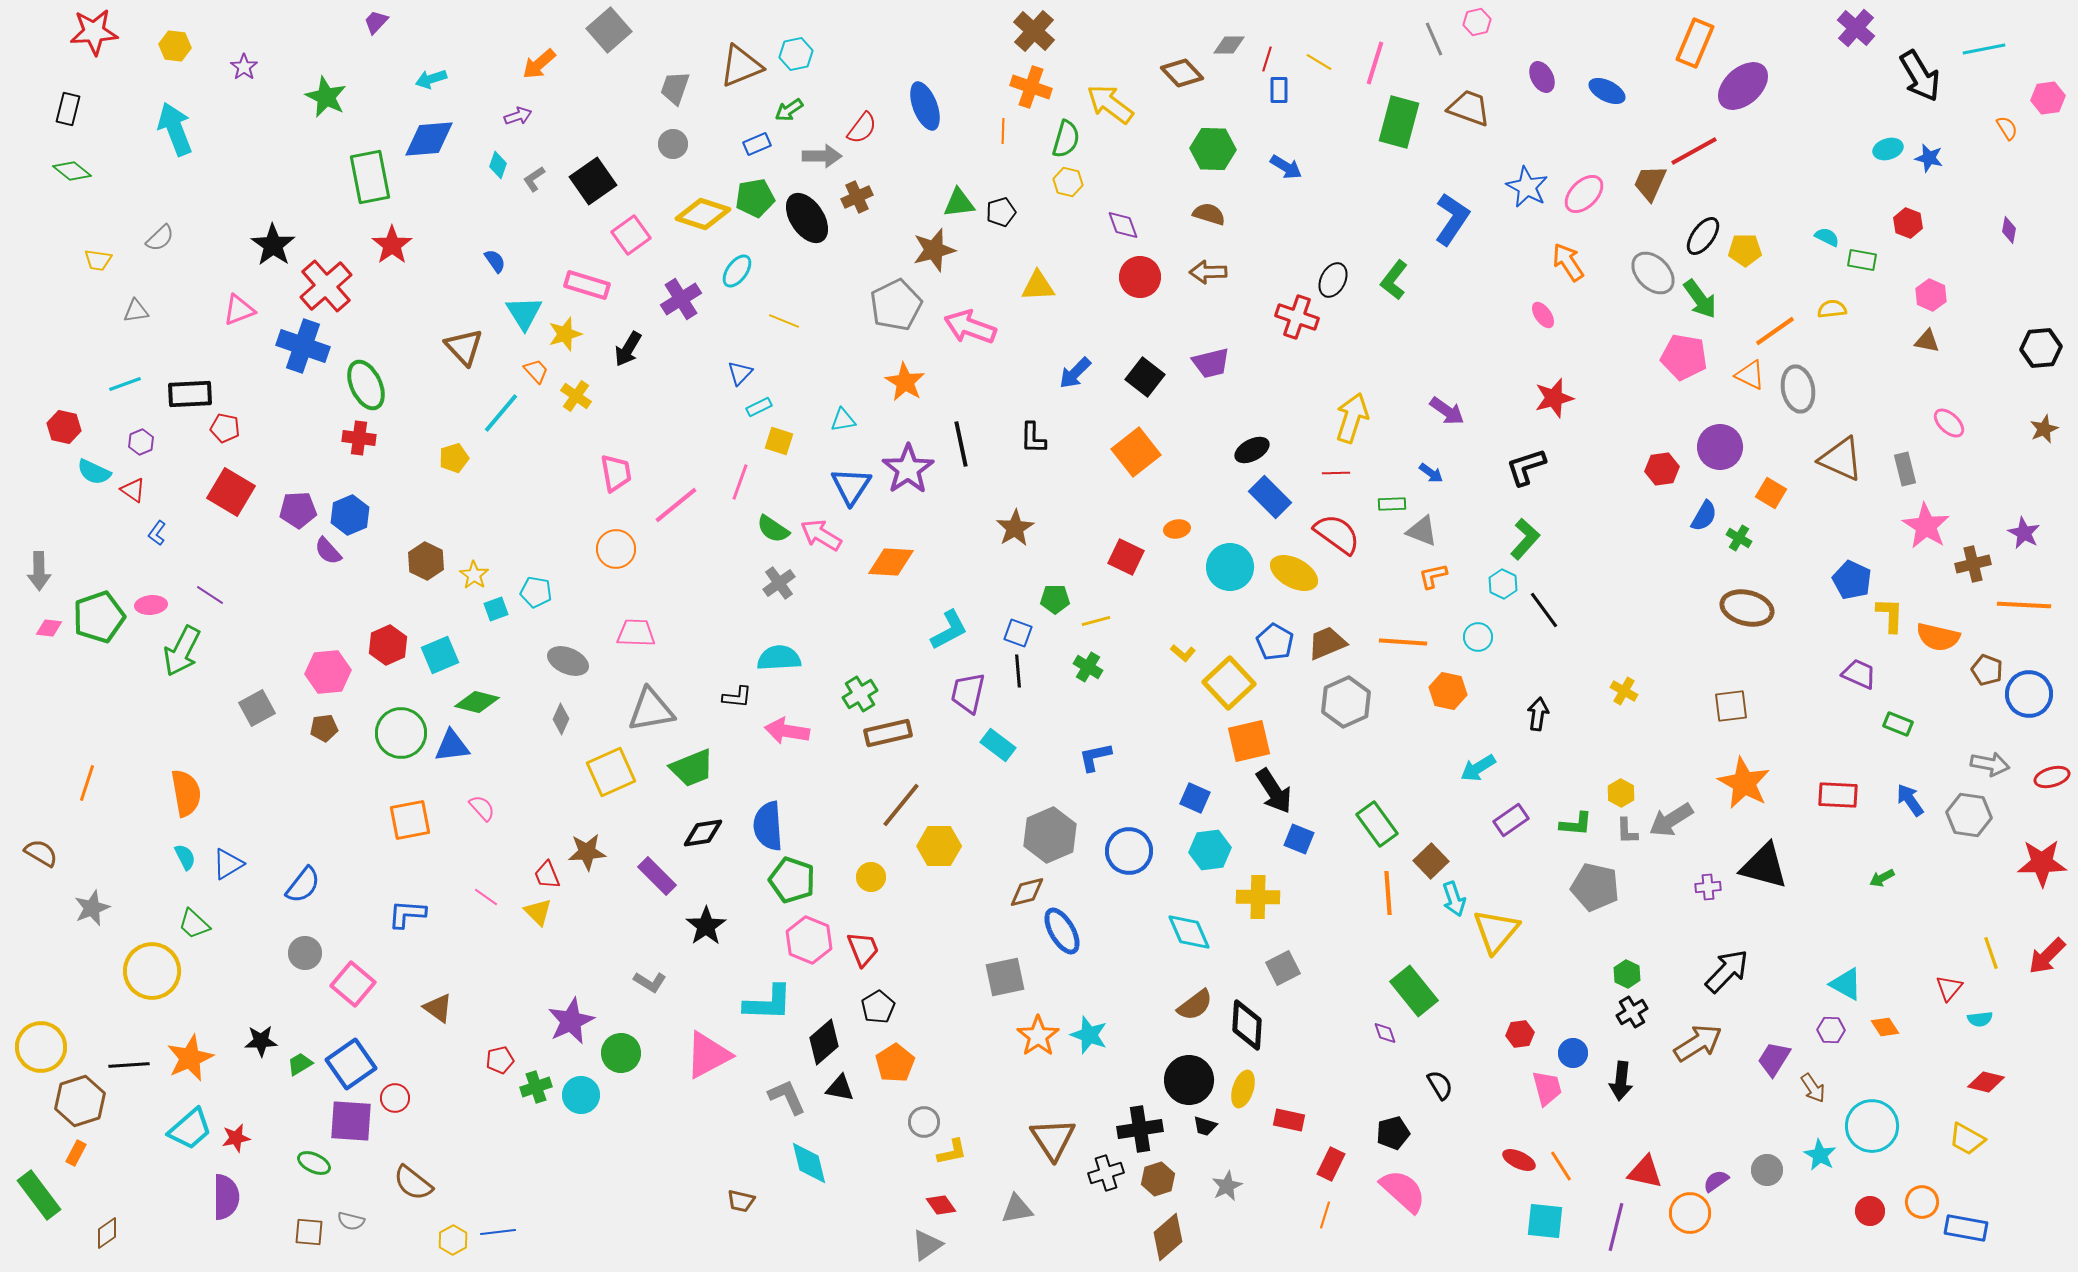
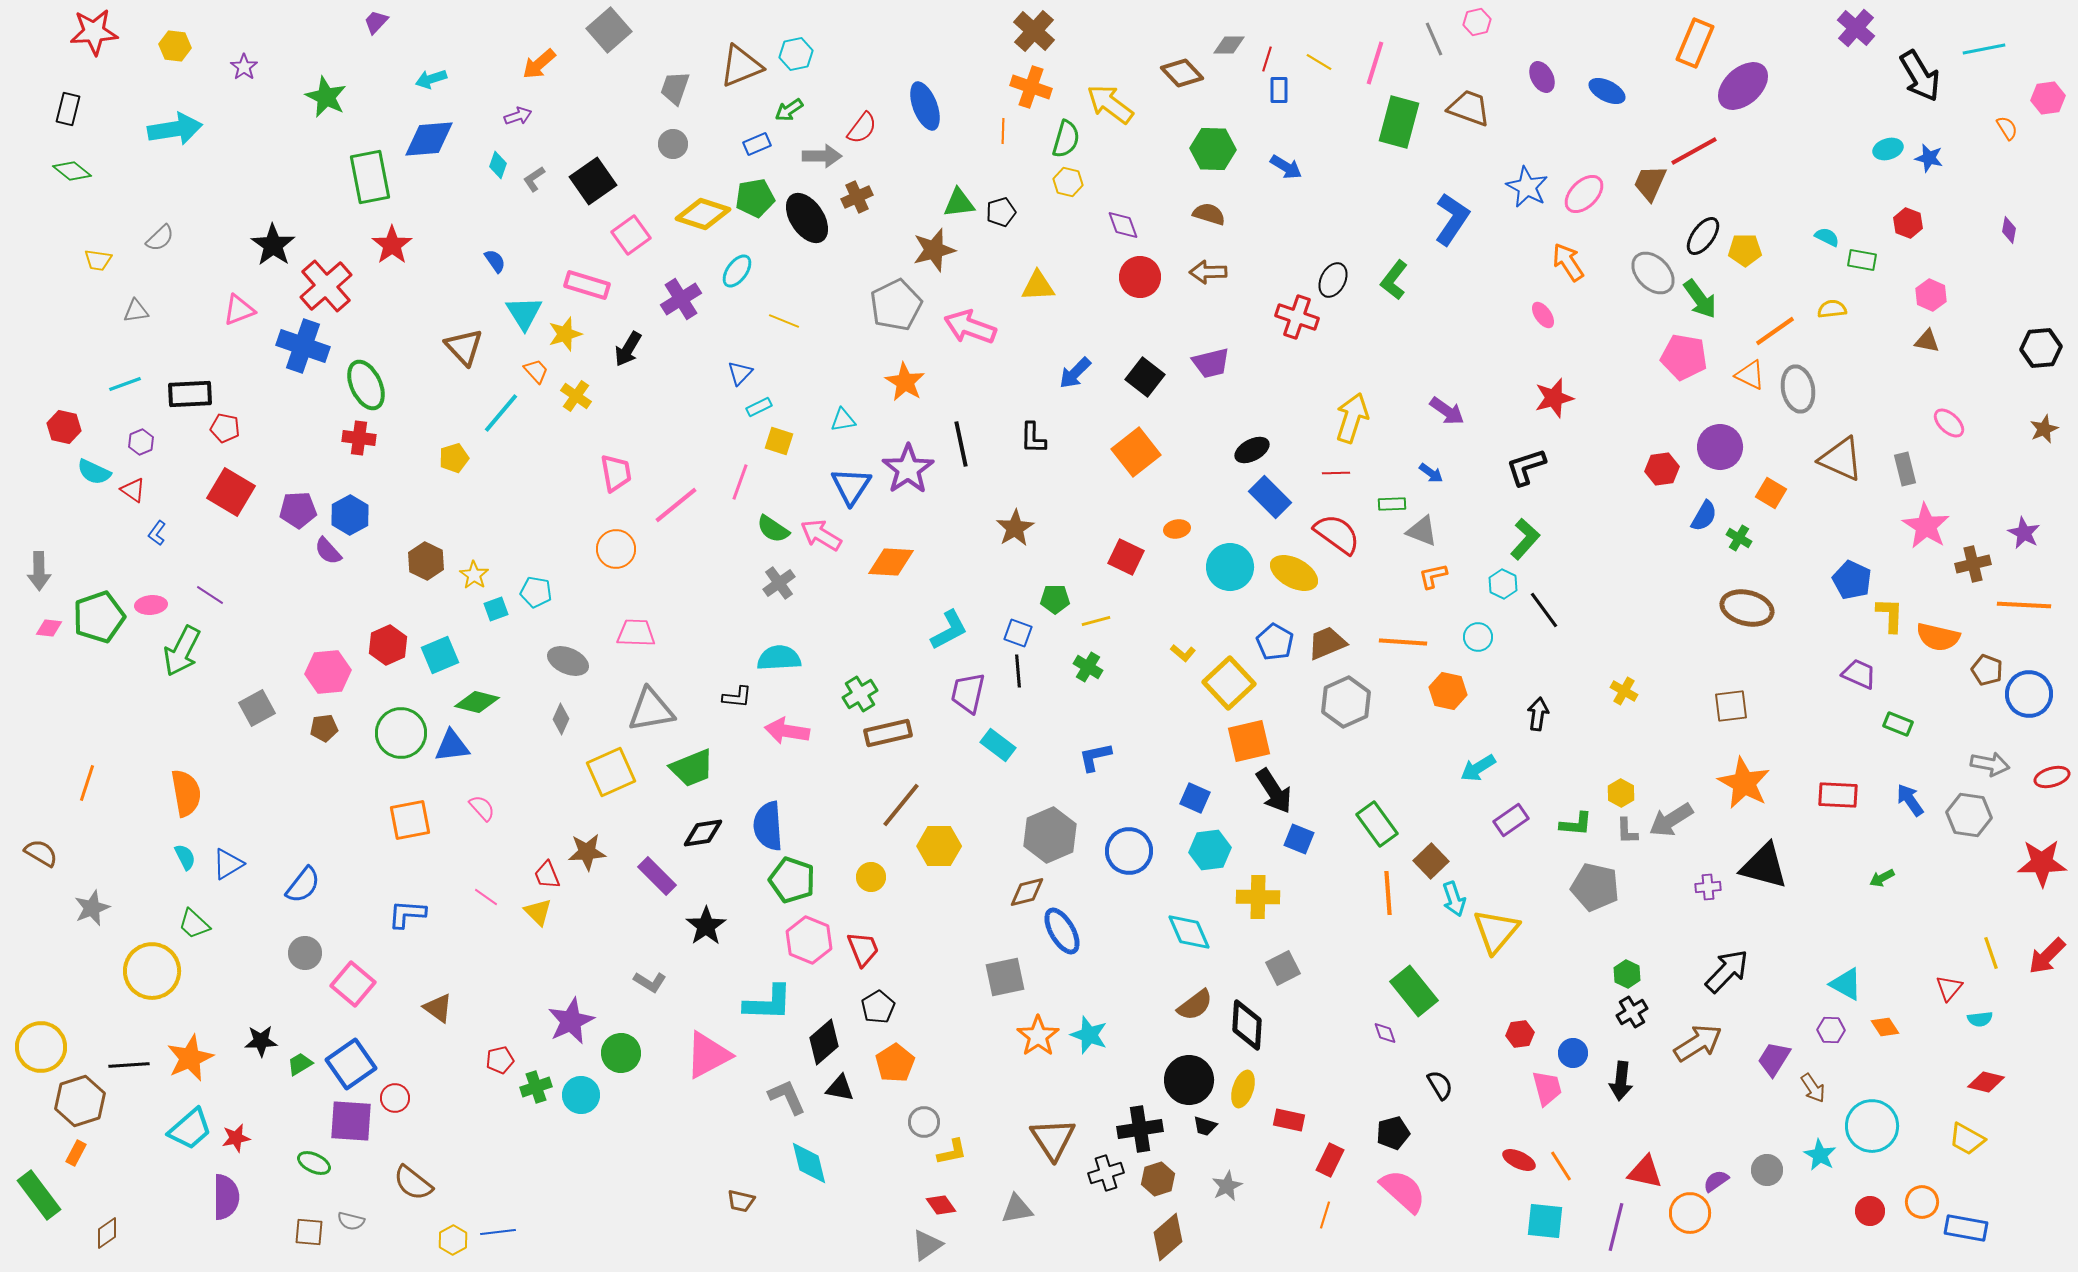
cyan arrow at (175, 129): rotated 102 degrees clockwise
blue hexagon at (350, 515): rotated 6 degrees counterclockwise
red rectangle at (1331, 1164): moved 1 px left, 4 px up
